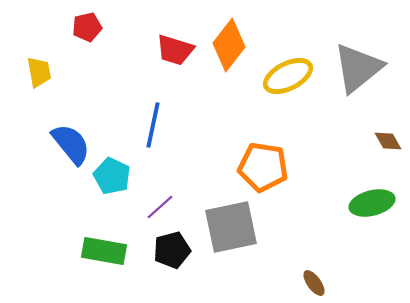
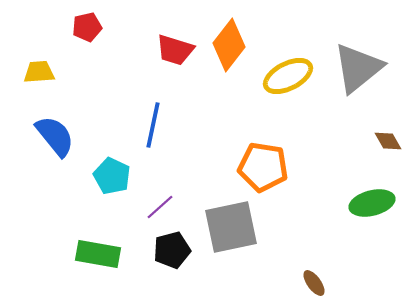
yellow trapezoid: rotated 84 degrees counterclockwise
blue semicircle: moved 16 px left, 8 px up
green rectangle: moved 6 px left, 3 px down
